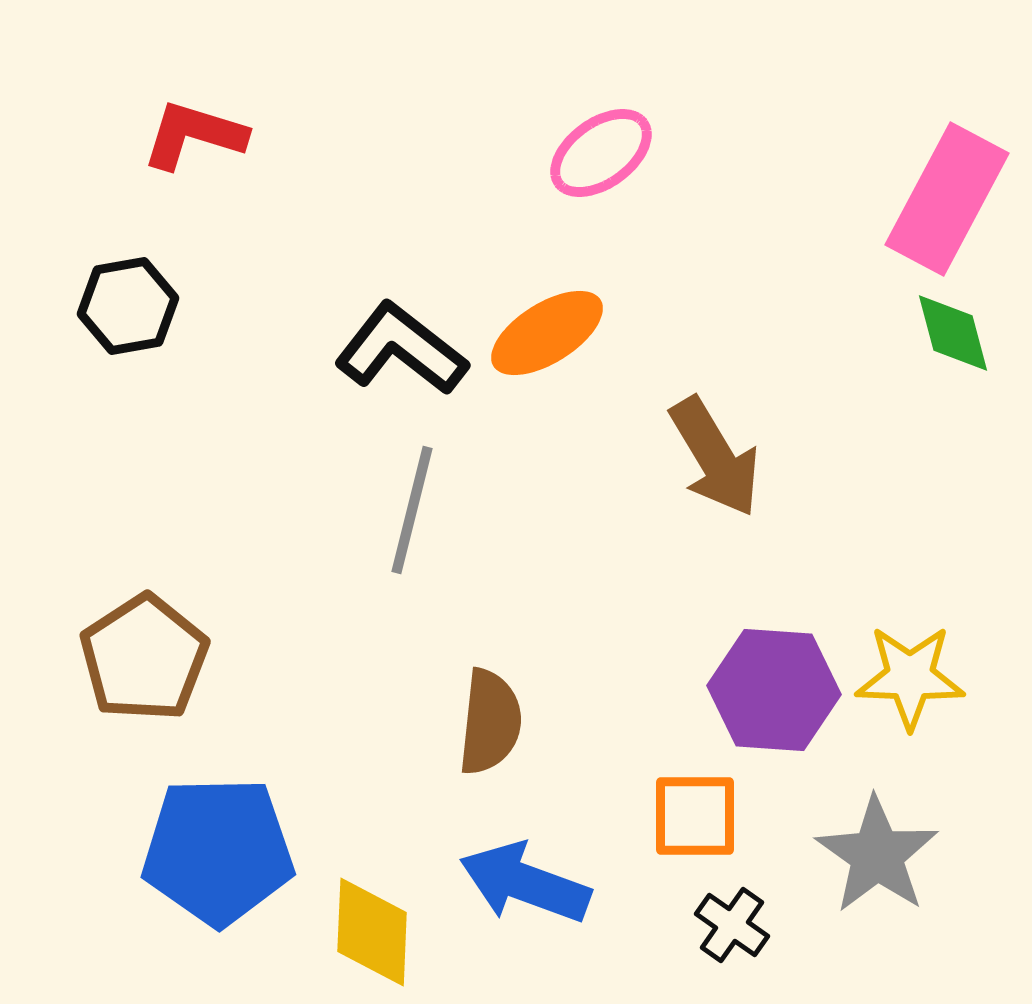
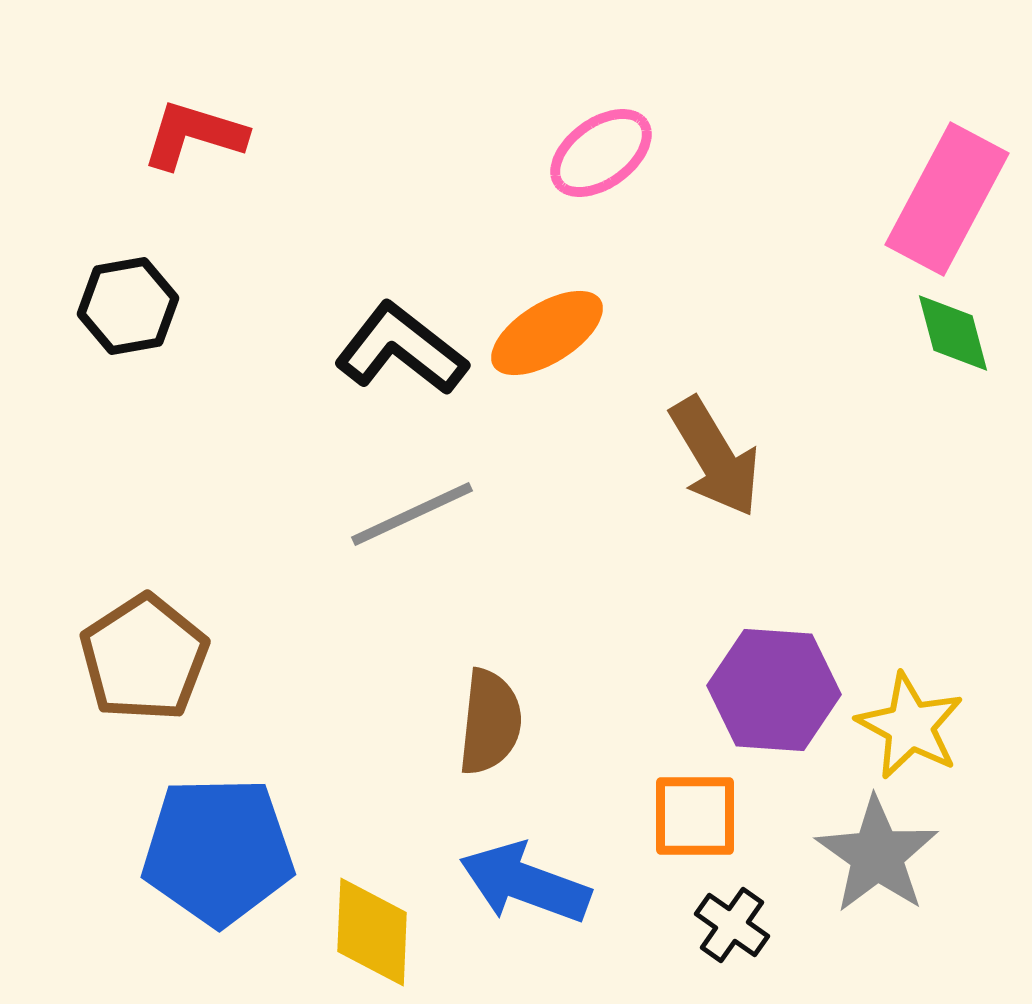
gray line: moved 4 px down; rotated 51 degrees clockwise
yellow star: moved 49 px down; rotated 26 degrees clockwise
